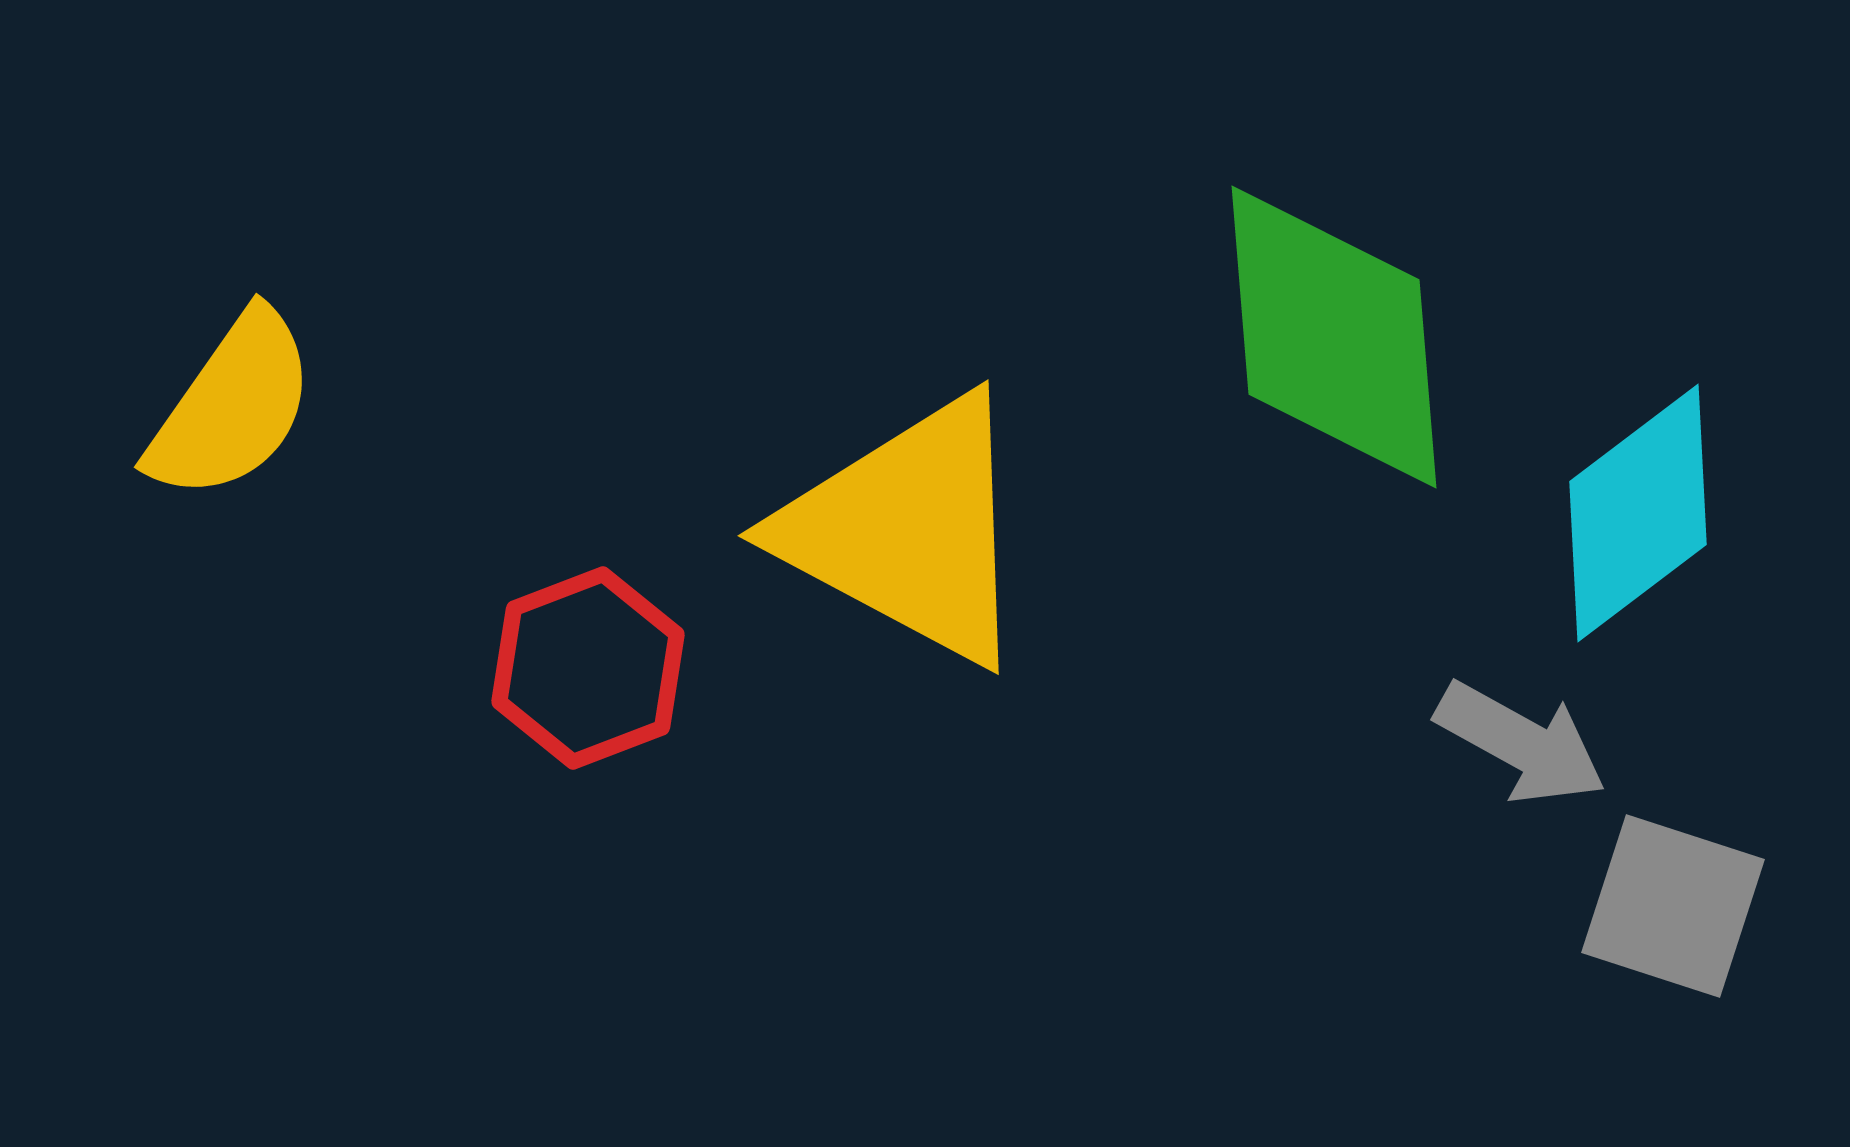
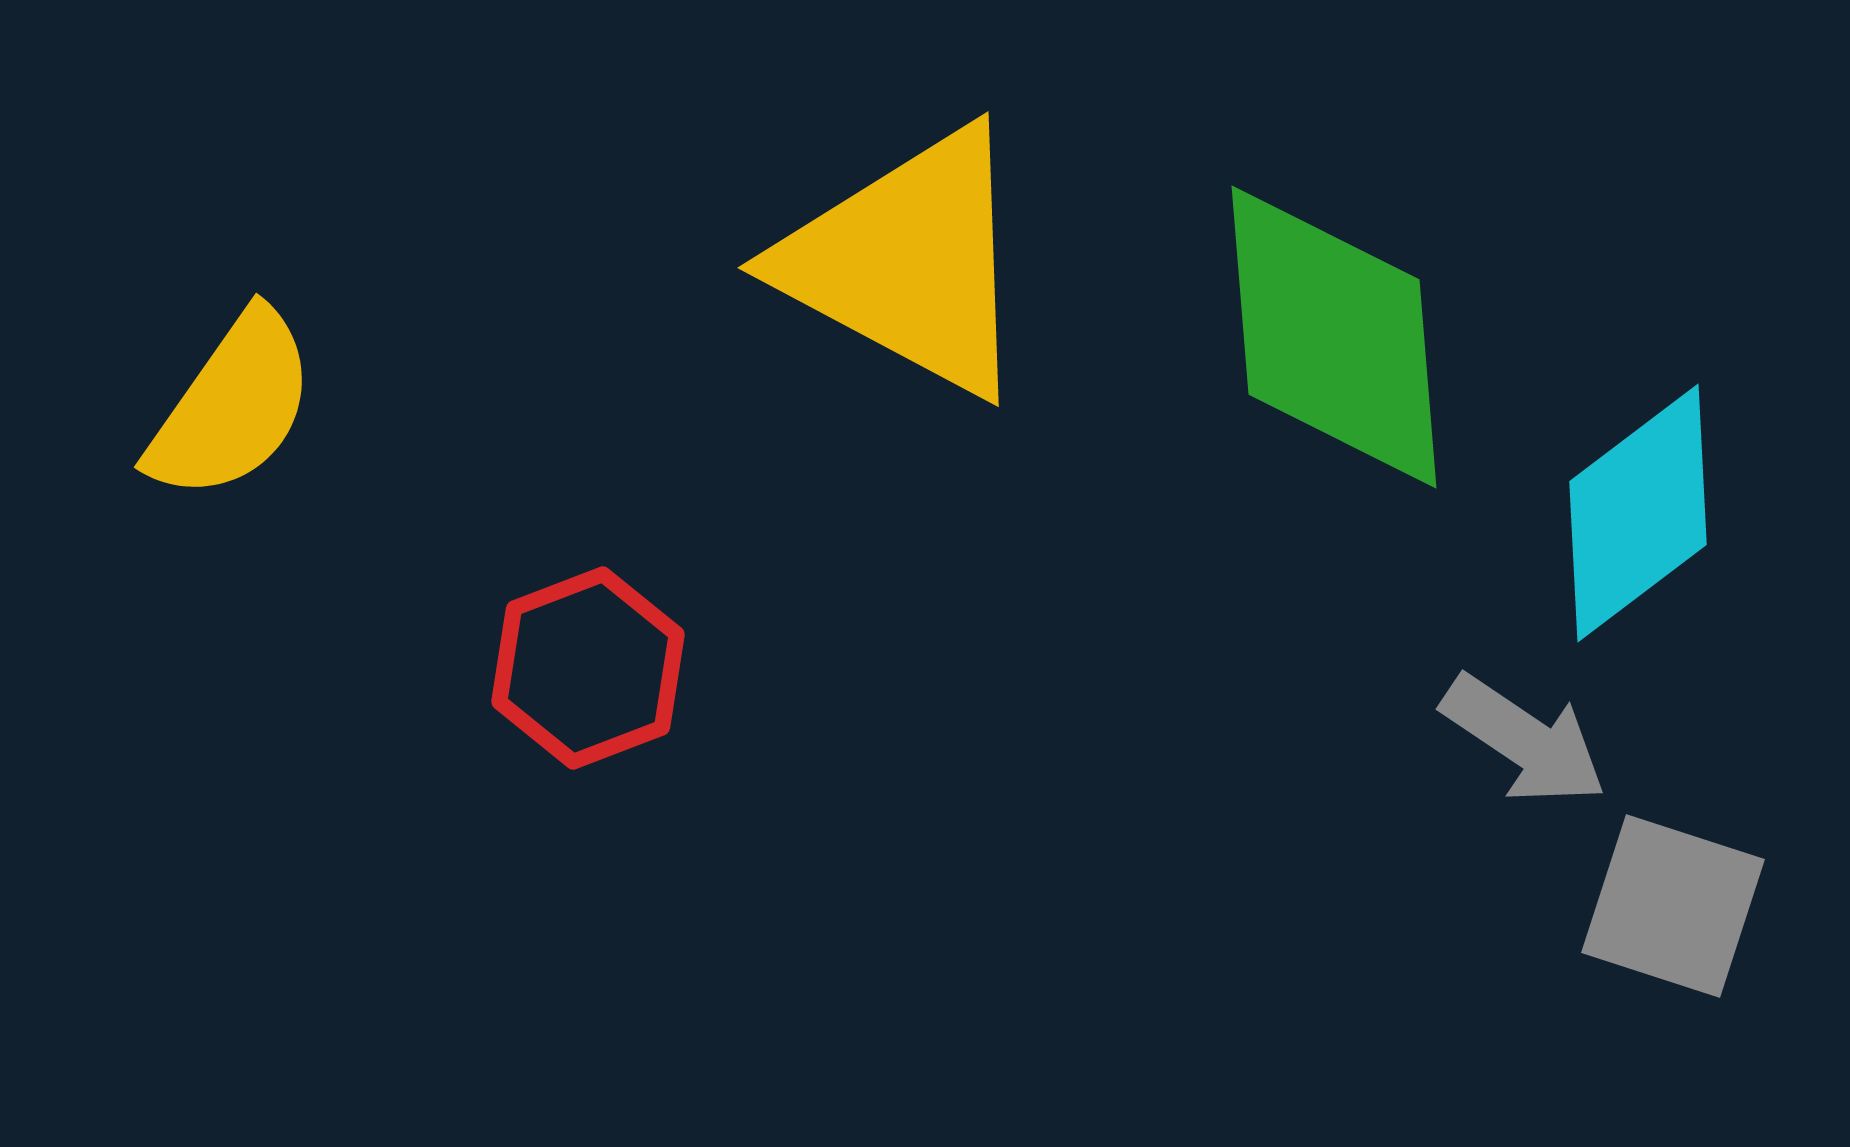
yellow triangle: moved 268 px up
gray arrow: moved 3 px right, 3 px up; rotated 5 degrees clockwise
